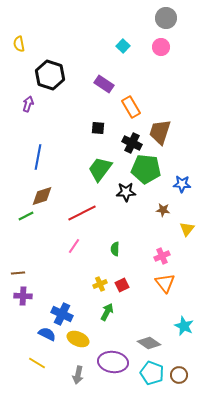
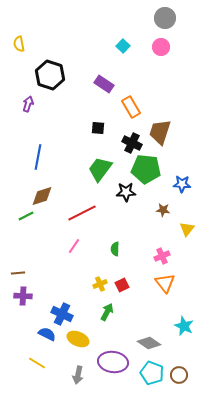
gray circle: moved 1 px left
